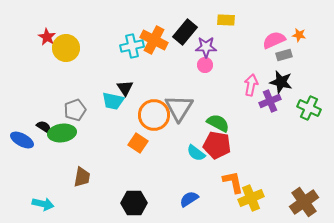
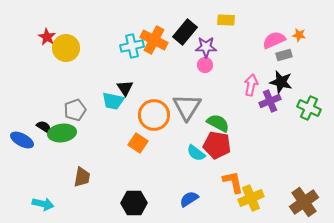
gray triangle: moved 8 px right, 1 px up
